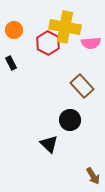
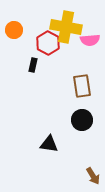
yellow cross: moved 1 px right
pink semicircle: moved 1 px left, 3 px up
black rectangle: moved 22 px right, 2 px down; rotated 40 degrees clockwise
brown rectangle: rotated 35 degrees clockwise
black circle: moved 12 px right
black triangle: rotated 36 degrees counterclockwise
